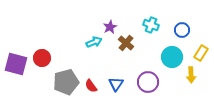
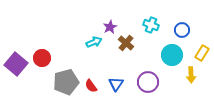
yellow rectangle: moved 1 px right
cyan circle: moved 2 px up
purple square: rotated 25 degrees clockwise
